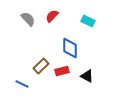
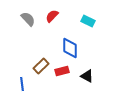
blue line: rotated 56 degrees clockwise
